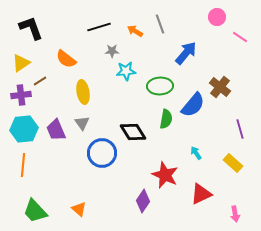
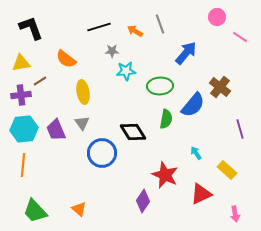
yellow triangle: rotated 24 degrees clockwise
yellow rectangle: moved 6 px left, 7 px down
